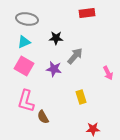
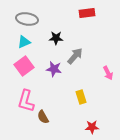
pink square: rotated 24 degrees clockwise
red star: moved 1 px left, 2 px up
